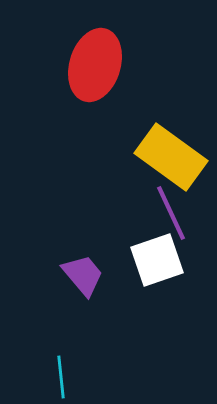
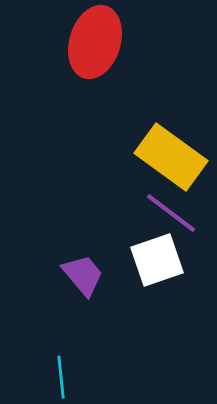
red ellipse: moved 23 px up
purple line: rotated 28 degrees counterclockwise
